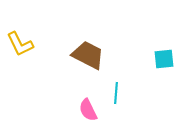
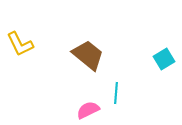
brown trapezoid: rotated 12 degrees clockwise
cyan square: rotated 25 degrees counterclockwise
pink semicircle: rotated 90 degrees clockwise
